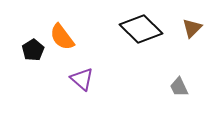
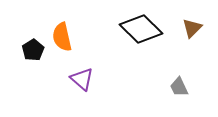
orange semicircle: rotated 24 degrees clockwise
